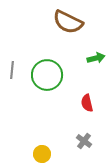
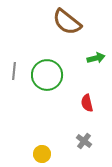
brown semicircle: moved 1 px left; rotated 12 degrees clockwise
gray line: moved 2 px right, 1 px down
